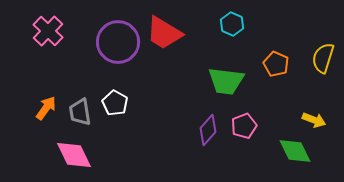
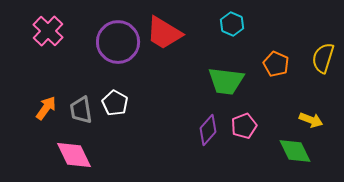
gray trapezoid: moved 1 px right, 2 px up
yellow arrow: moved 3 px left
